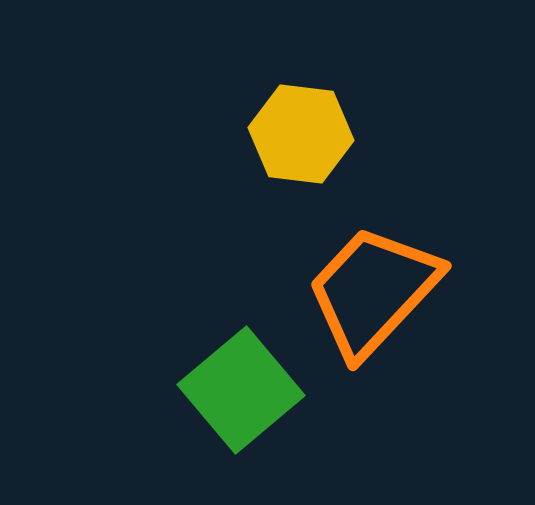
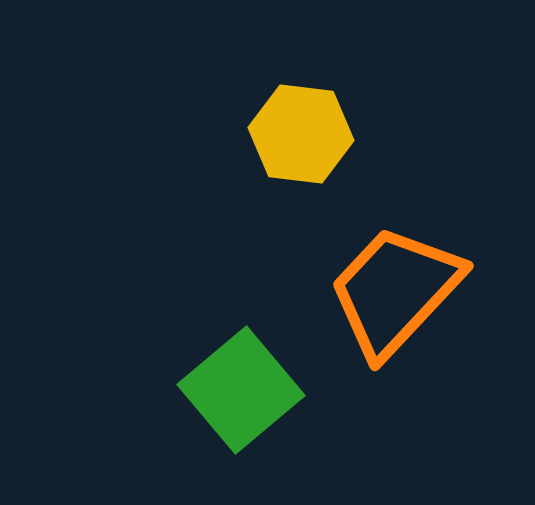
orange trapezoid: moved 22 px right
